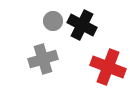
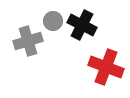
gray cross: moved 15 px left, 18 px up
red cross: moved 2 px left
